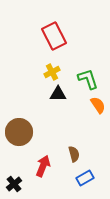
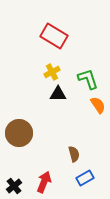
red rectangle: rotated 32 degrees counterclockwise
brown circle: moved 1 px down
red arrow: moved 1 px right, 16 px down
black cross: moved 2 px down
